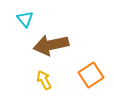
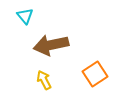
cyan triangle: moved 3 px up
orange square: moved 4 px right, 1 px up
